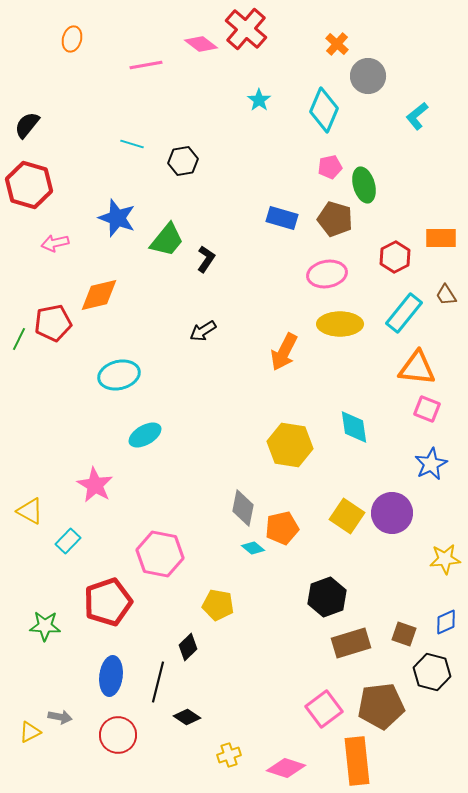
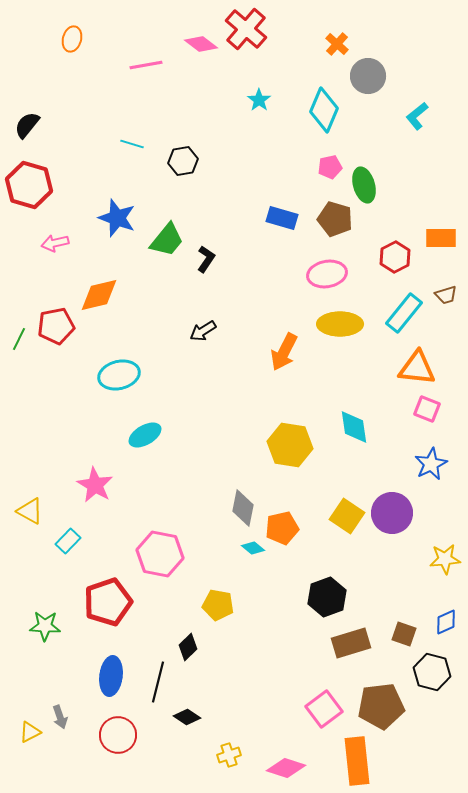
brown trapezoid at (446, 295): rotated 75 degrees counterclockwise
red pentagon at (53, 323): moved 3 px right, 3 px down
gray arrow at (60, 717): rotated 60 degrees clockwise
